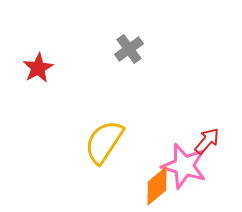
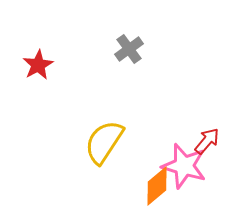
red star: moved 3 px up
